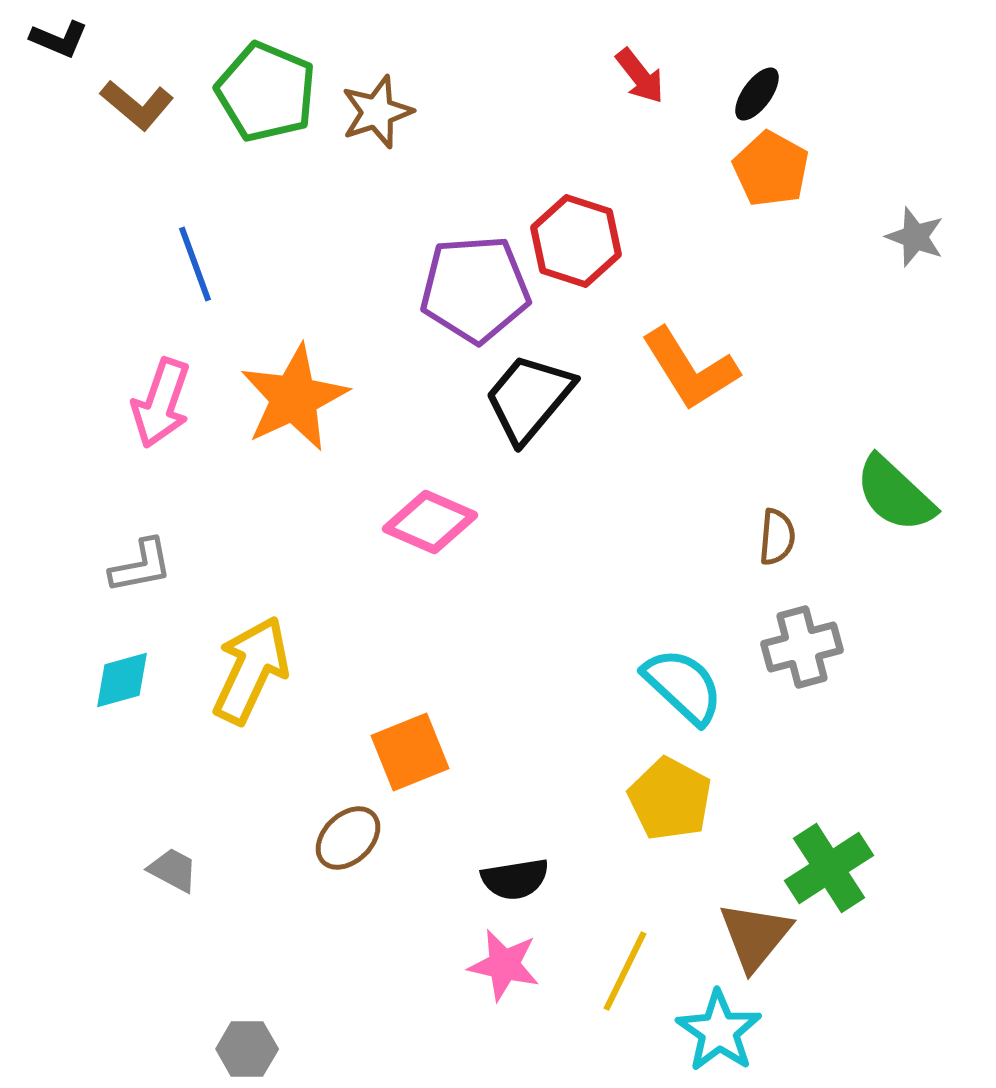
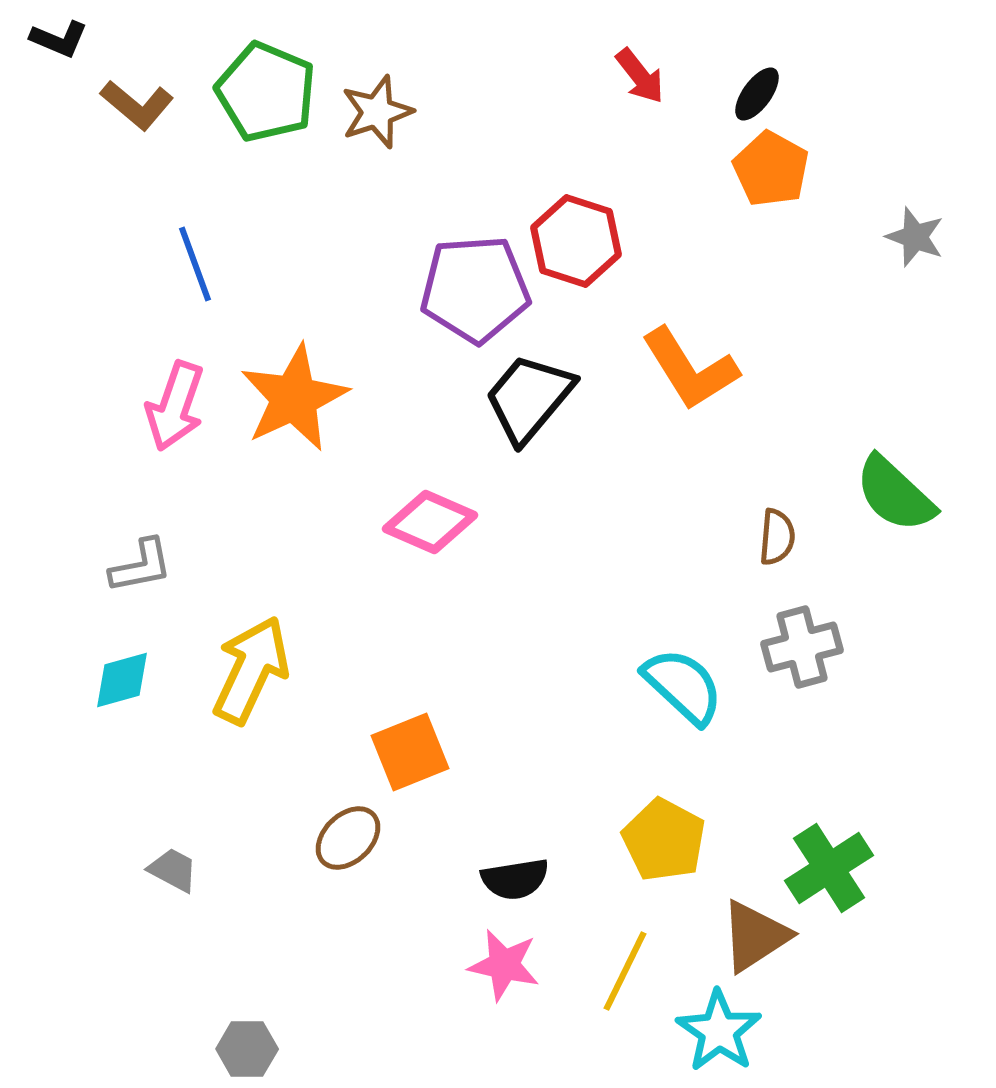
pink arrow: moved 14 px right, 3 px down
yellow pentagon: moved 6 px left, 41 px down
brown triangle: rotated 18 degrees clockwise
